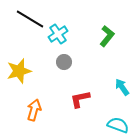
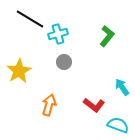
cyan cross: rotated 18 degrees clockwise
yellow star: rotated 15 degrees counterclockwise
red L-shape: moved 14 px right, 6 px down; rotated 130 degrees counterclockwise
orange arrow: moved 15 px right, 5 px up
